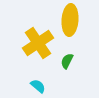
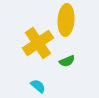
yellow ellipse: moved 4 px left
green semicircle: rotated 140 degrees counterclockwise
